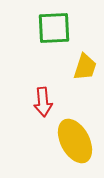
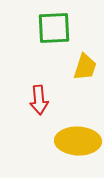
red arrow: moved 4 px left, 2 px up
yellow ellipse: moved 3 px right; rotated 60 degrees counterclockwise
